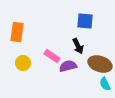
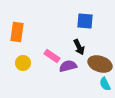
black arrow: moved 1 px right, 1 px down
